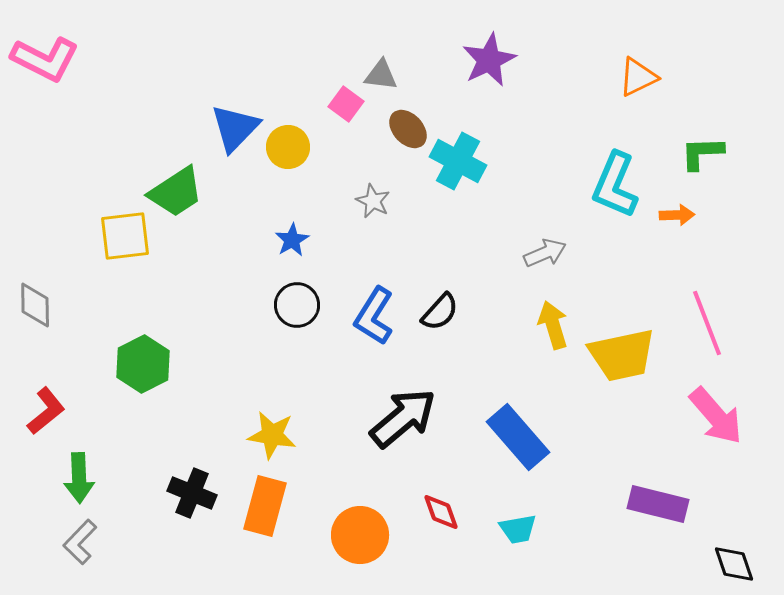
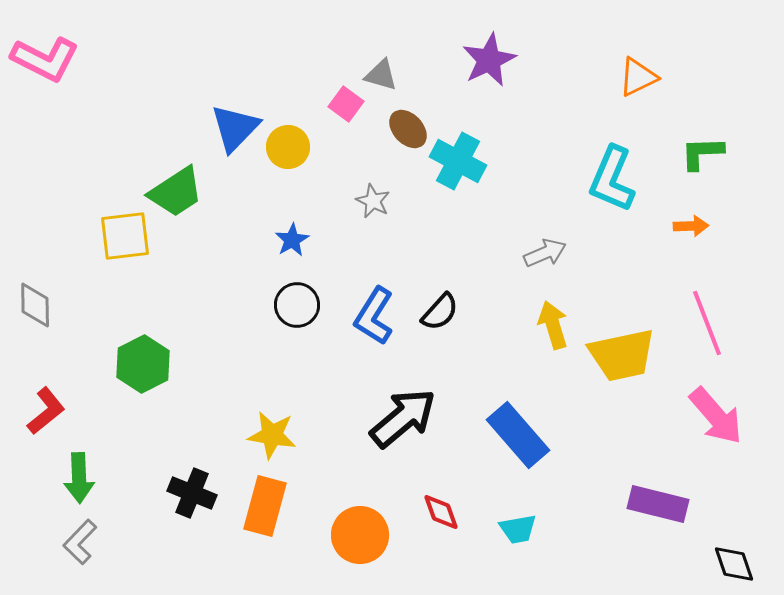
gray triangle: rotated 9 degrees clockwise
cyan L-shape: moved 3 px left, 6 px up
orange arrow: moved 14 px right, 11 px down
blue rectangle: moved 2 px up
